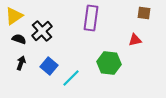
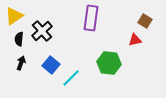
brown square: moved 1 px right, 8 px down; rotated 24 degrees clockwise
black semicircle: rotated 104 degrees counterclockwise
blue square: moved 2 px right, 1 px up
